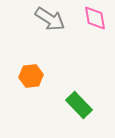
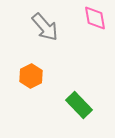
gray arrow: moved 5 px left, 8 px down; rotated 16 degrees clockwise
orange hexagon: rotated 20 degrees counterclockwise
